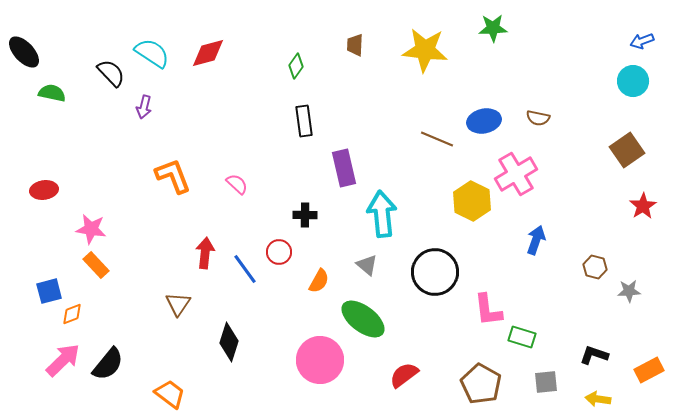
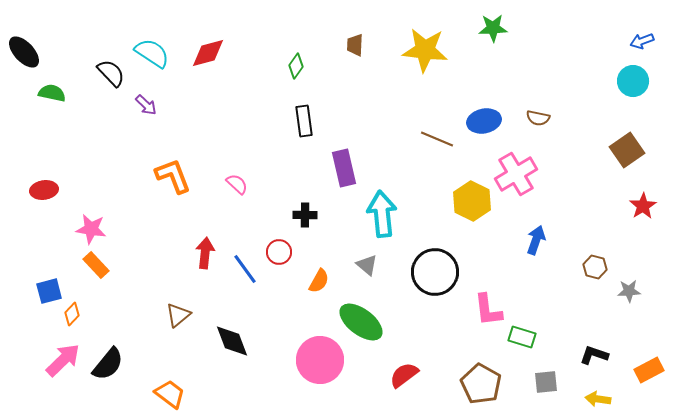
purple arrow at (144, 107): moved 2 px right, 2 px up; rotated 60 degrees counterclockwise
brown triangle at (178, 304): moved 11 px down; rotated 16 degrees clockwise
orange diamond at (72, 314): rotated 25 degrees counterclockwise
green ellipse at (363, 319): moved 2 px left, 3 px down
black diamond at (229, 342): moved 3 px right, 1 px up; rotated 39 degrees counterclockwise
